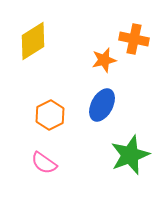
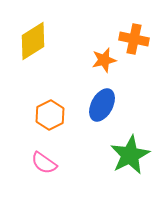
green star: rotated 6 degrees counterclockwise
